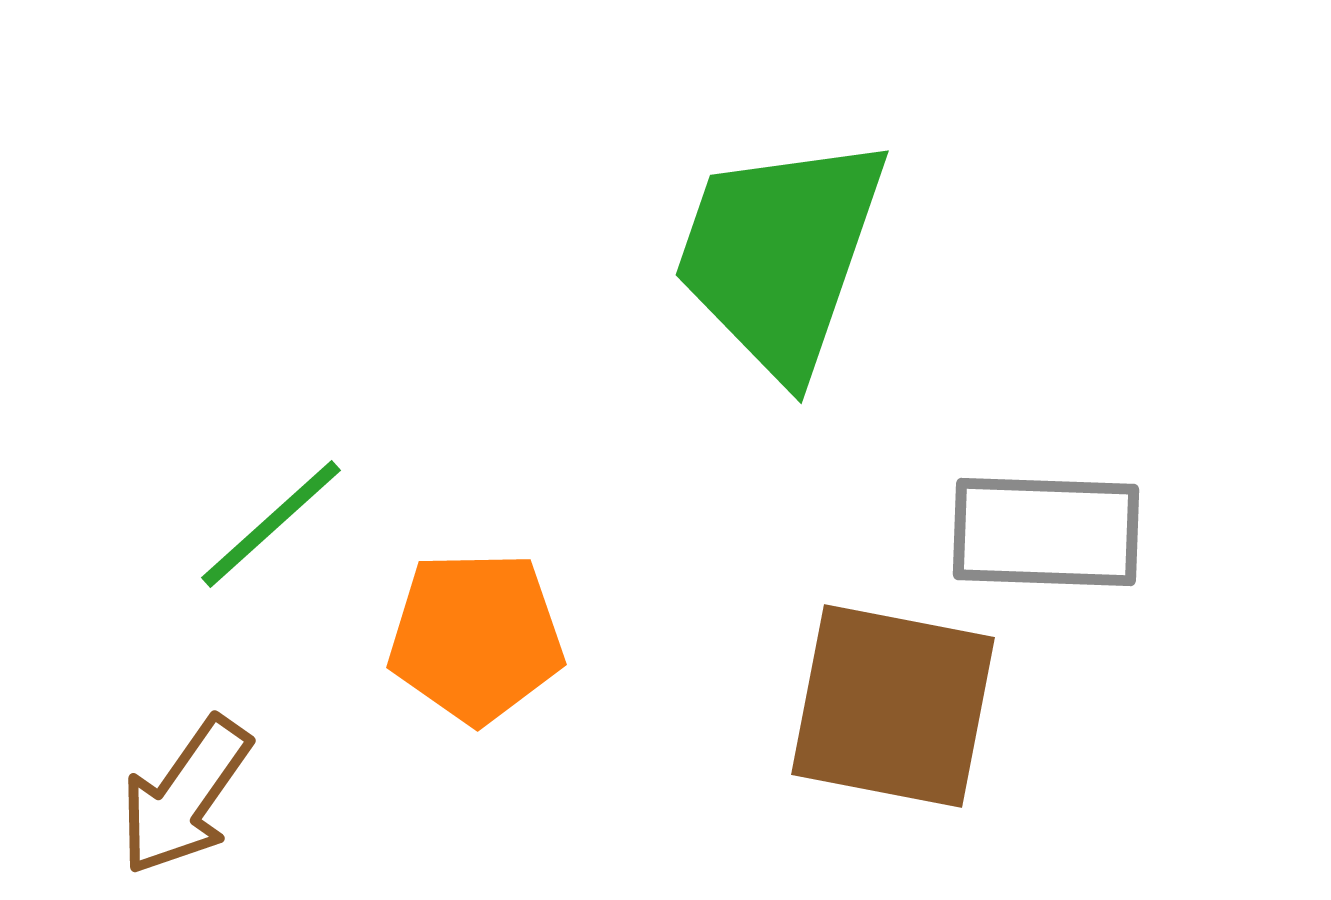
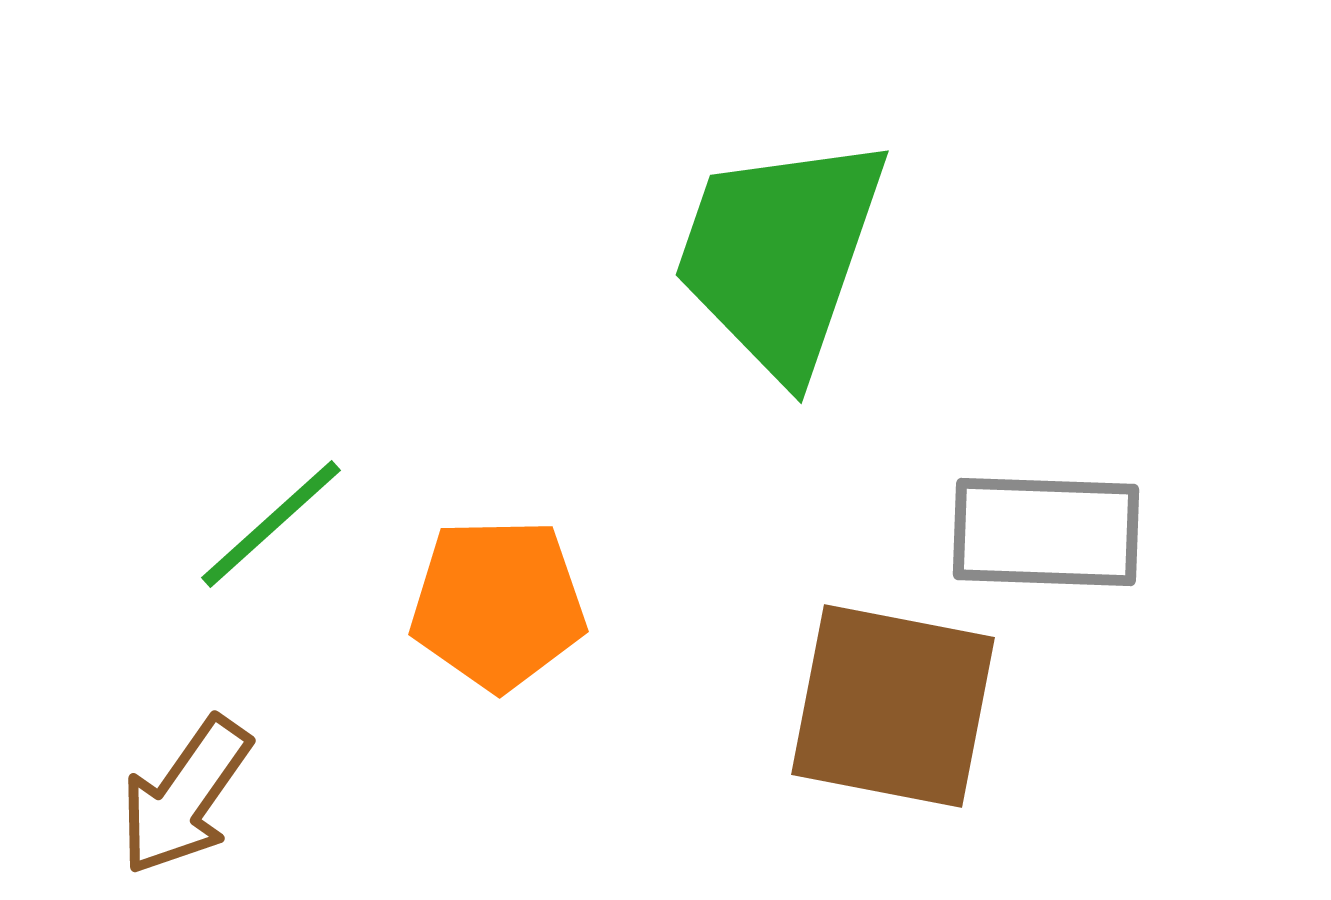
orange pentagon: moved 22 px right, 33 px up
